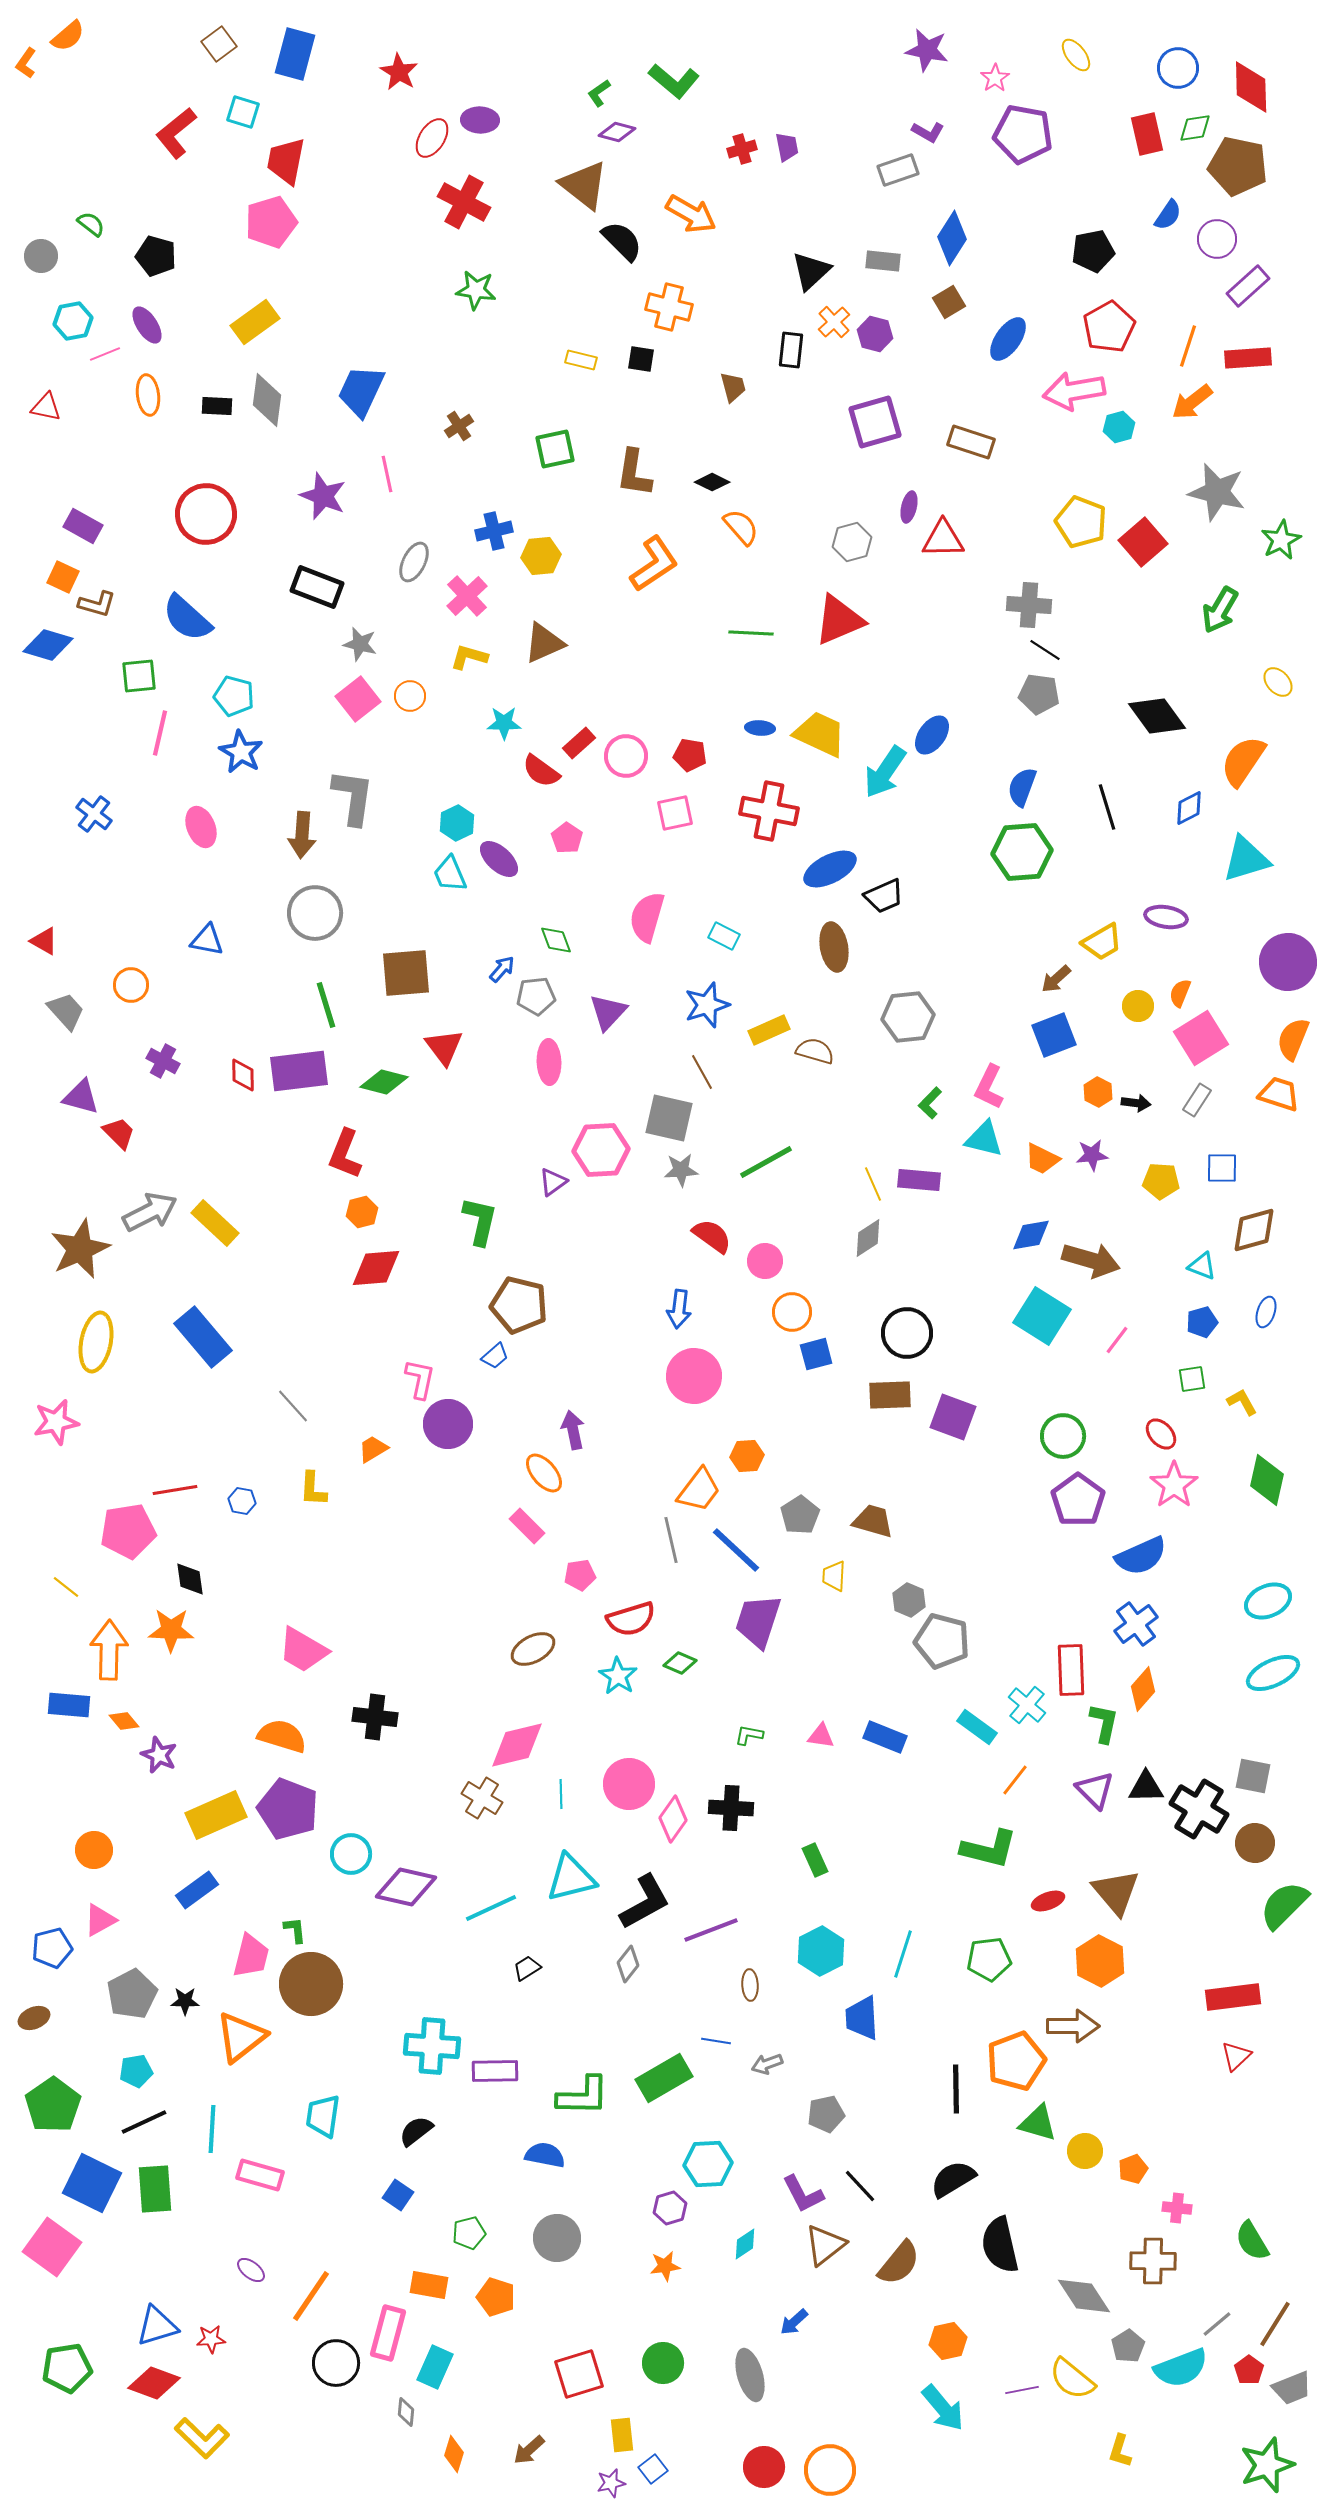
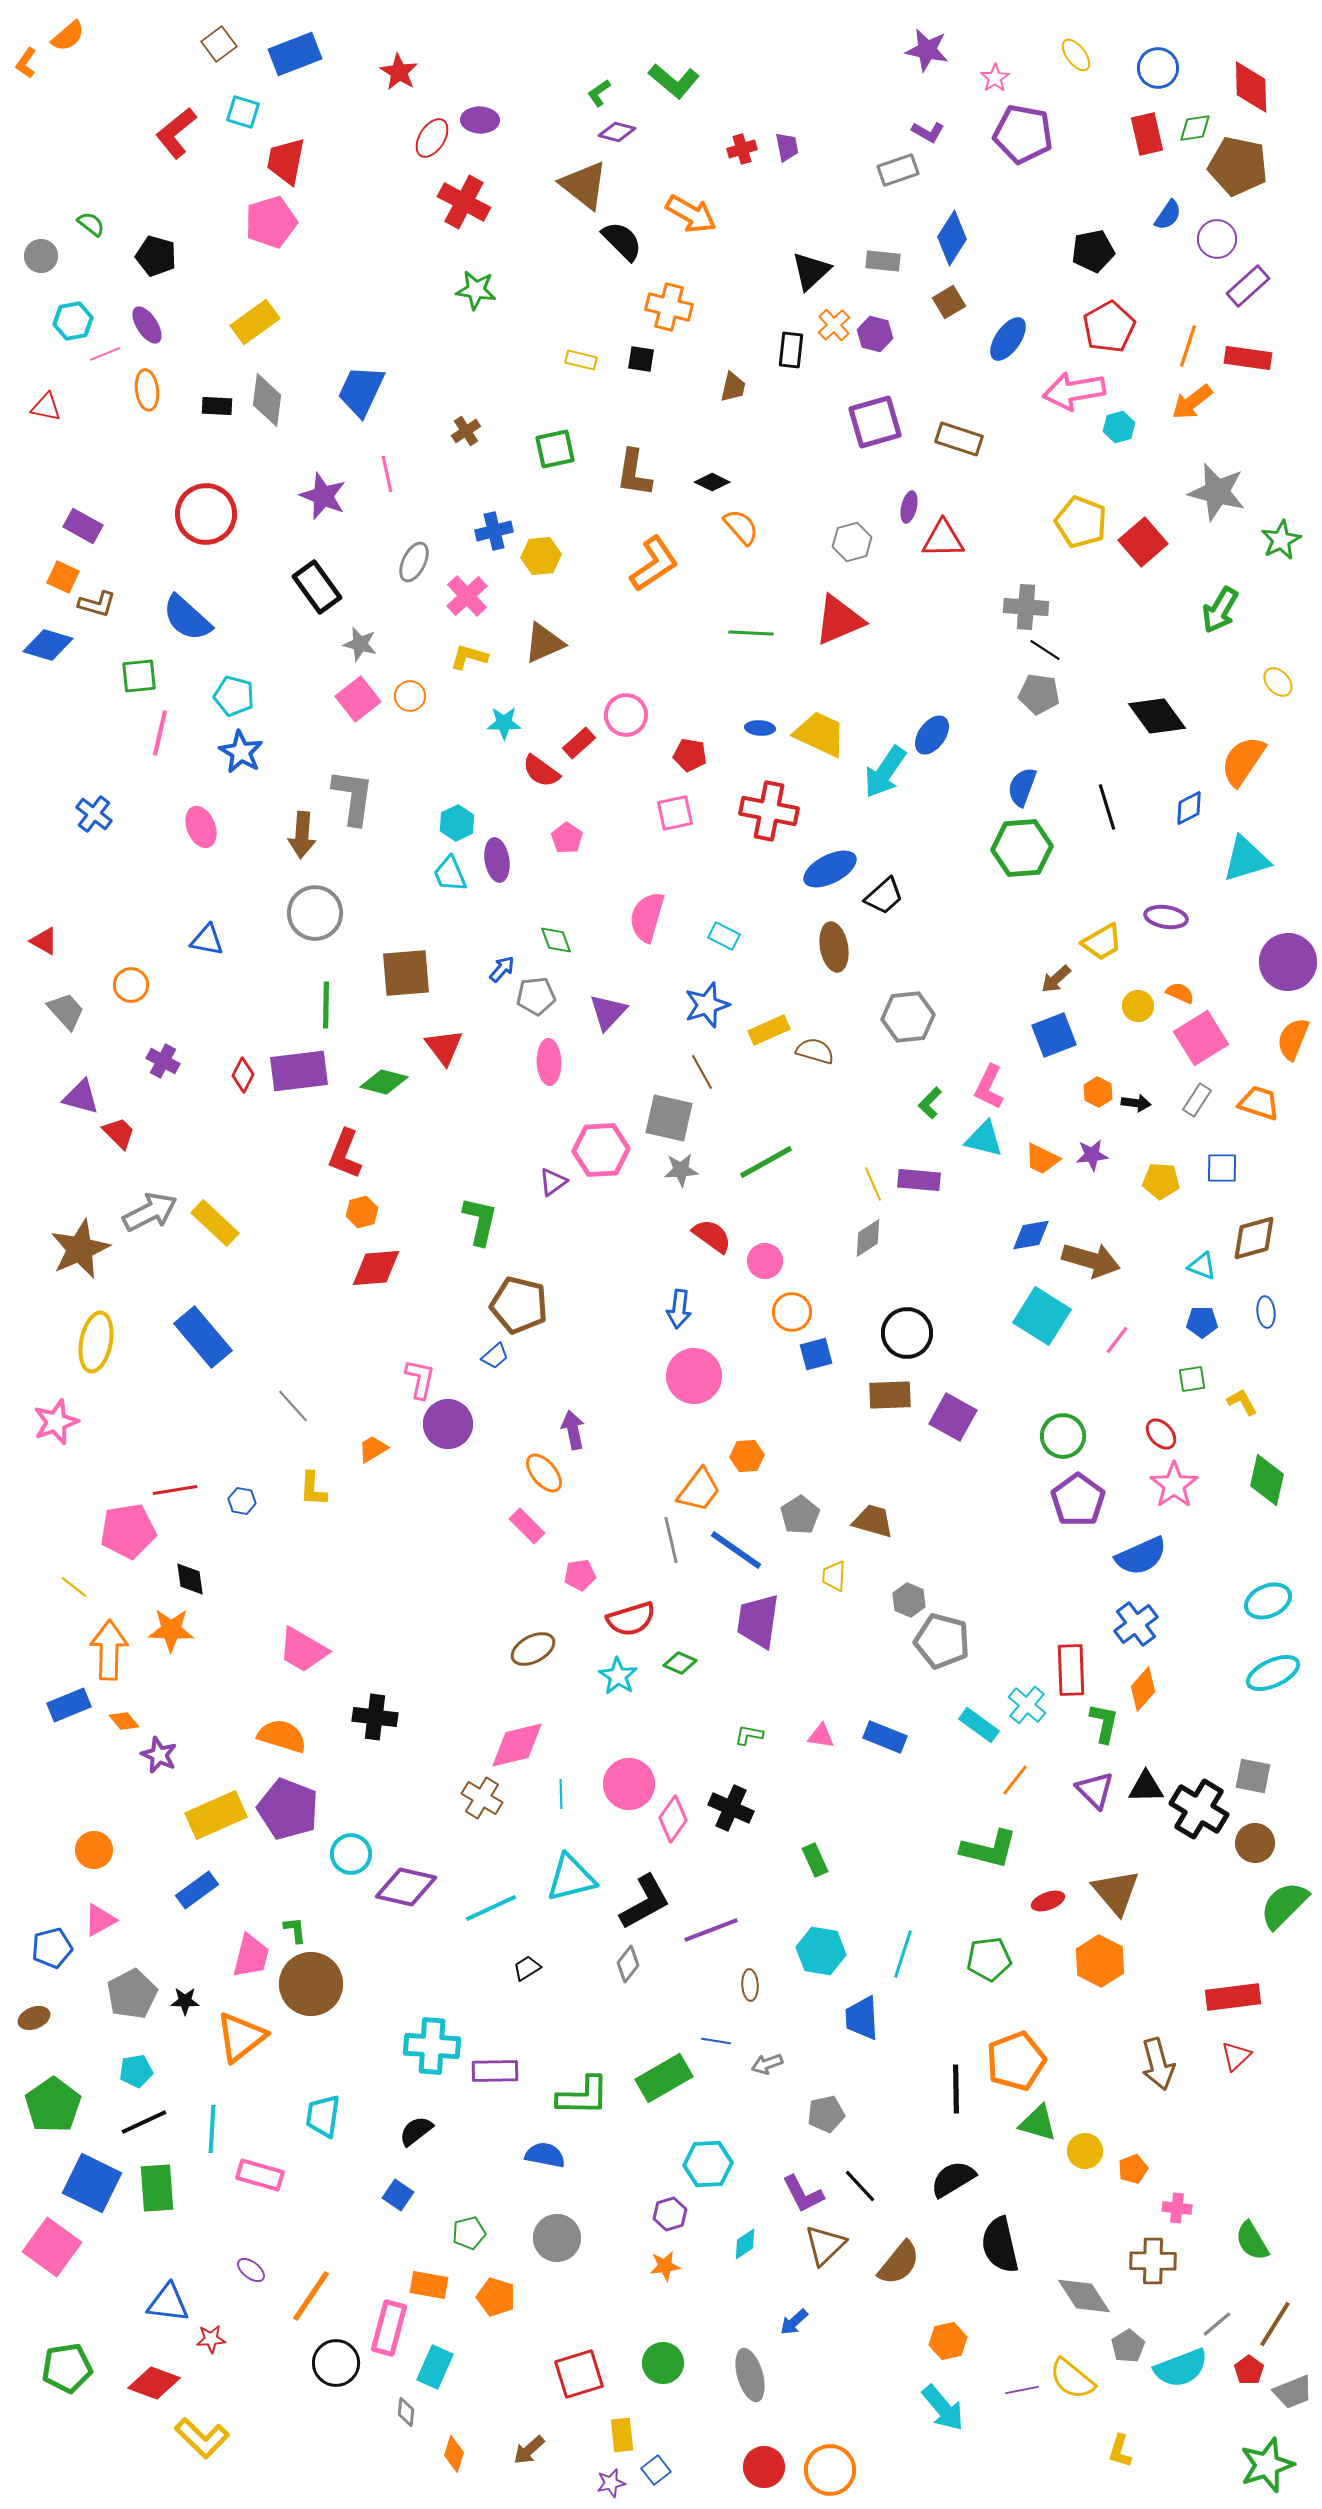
blue rectangle at (295, 54): rotated 54 degrees clockwise
blue circle at (1178, 68): moved 20 px left
orange cross at (834, 322): moved 3 px down
red rectangle at (1248, 358): rotated 12 degrees clockwise
brown trapezoid at (733, 387): rotated 28 degrees clockwise
orange ellipse at (148, 395): moved 1 px left, 5 px up
brown cross at (459, 426): moved 7 px right, 5 px down
brown rectangle at (971, 442): moved 12 px left, 3 px up
black rectangle at (317, 587): rotated 33 degrees clockwise
gray cross at (1029, 605): moved 3 px left, 2 px down
pink circle at (626, 756): moved 41 px up
green hexagon at (1022, 852): moved 4 px up
purple ellipse at (499, 859): moved 2 px left, 1 px down; rotated 39 degrees clockwise
black trapezoid at (884, 896): rotated 18 degrees counterclockwise
orange semicircle at (1180, 993): rotated 92 degrees clockwise
green line at (326, 1005): rotated 18 degrees clockwise
red diamond at (243, 1075): rotated 28 degrees clockwise
orange trapezoid at (1279, 1094): moved 20 px left, 9 px down
brown diamond at (1254, 1230): moved 8 px down
blue ellipse at (1266, 1312): rotated 24 degrees counterclockwise
blue pentagon at (1202, 1322): rotated 16 degrees clockwise
purple square at (953, 1417): rotated 9 degrees clockwise
pink star at (56, 1422): rotated 9 degrees counterclockwise
blue line at (736, 1550): rotated 8 degrees counterclockwise
yellow line at (66, 1587): moved 8 px right
purple trapezoid at (758, 1621): rotated 10 degrees counterclockwise
blue rectangle at (69, 1705): rotated 27 degrees counterclockwise
cyan rectangle at (977, 1727): moved 2 px right, 2 px up
black cross at (731, 1808): rotated 21 degrees clockwise
cyan hexagon at (821, 1951): rotated 24 degrees counterclockwise
brown arrow at (1073, 2026): moved 85 px right, 38 px down; rotated 75 degrees clockwise
green rectangle at (155, 2189): moved 2 px right, 1 px up
purple hexagon at (670, 2208): moved 6 px down
brown triangle at (825, 2245): rotated 6 degrees counterclockwise
blue triangle at (157, 2326): moved 11 px right, 23 px up; rotated 24 degrees clockwise
pink rectangle at (388, 2333): moved 1 px right, 5 px up
gray trapezoid at (1292, 2388): moved 1 px right, 4 px down
blue square at (653, 2469): moved 3 px right, 1 px down
